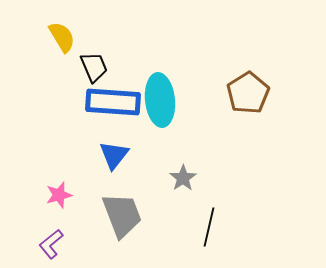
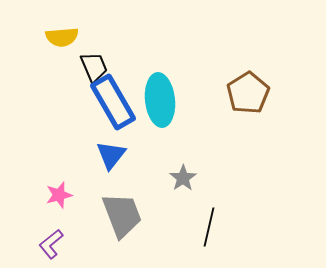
yellow semicircle: rotated 116 degrees clockwise
blue rectangle: rotated 56 degrees clockwise
blue triangle: moved 3 px left
